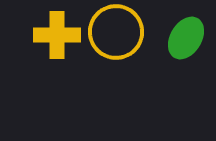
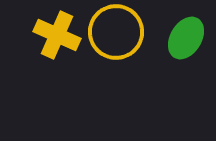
yellow cross: rotated 24 degrees clockwise
